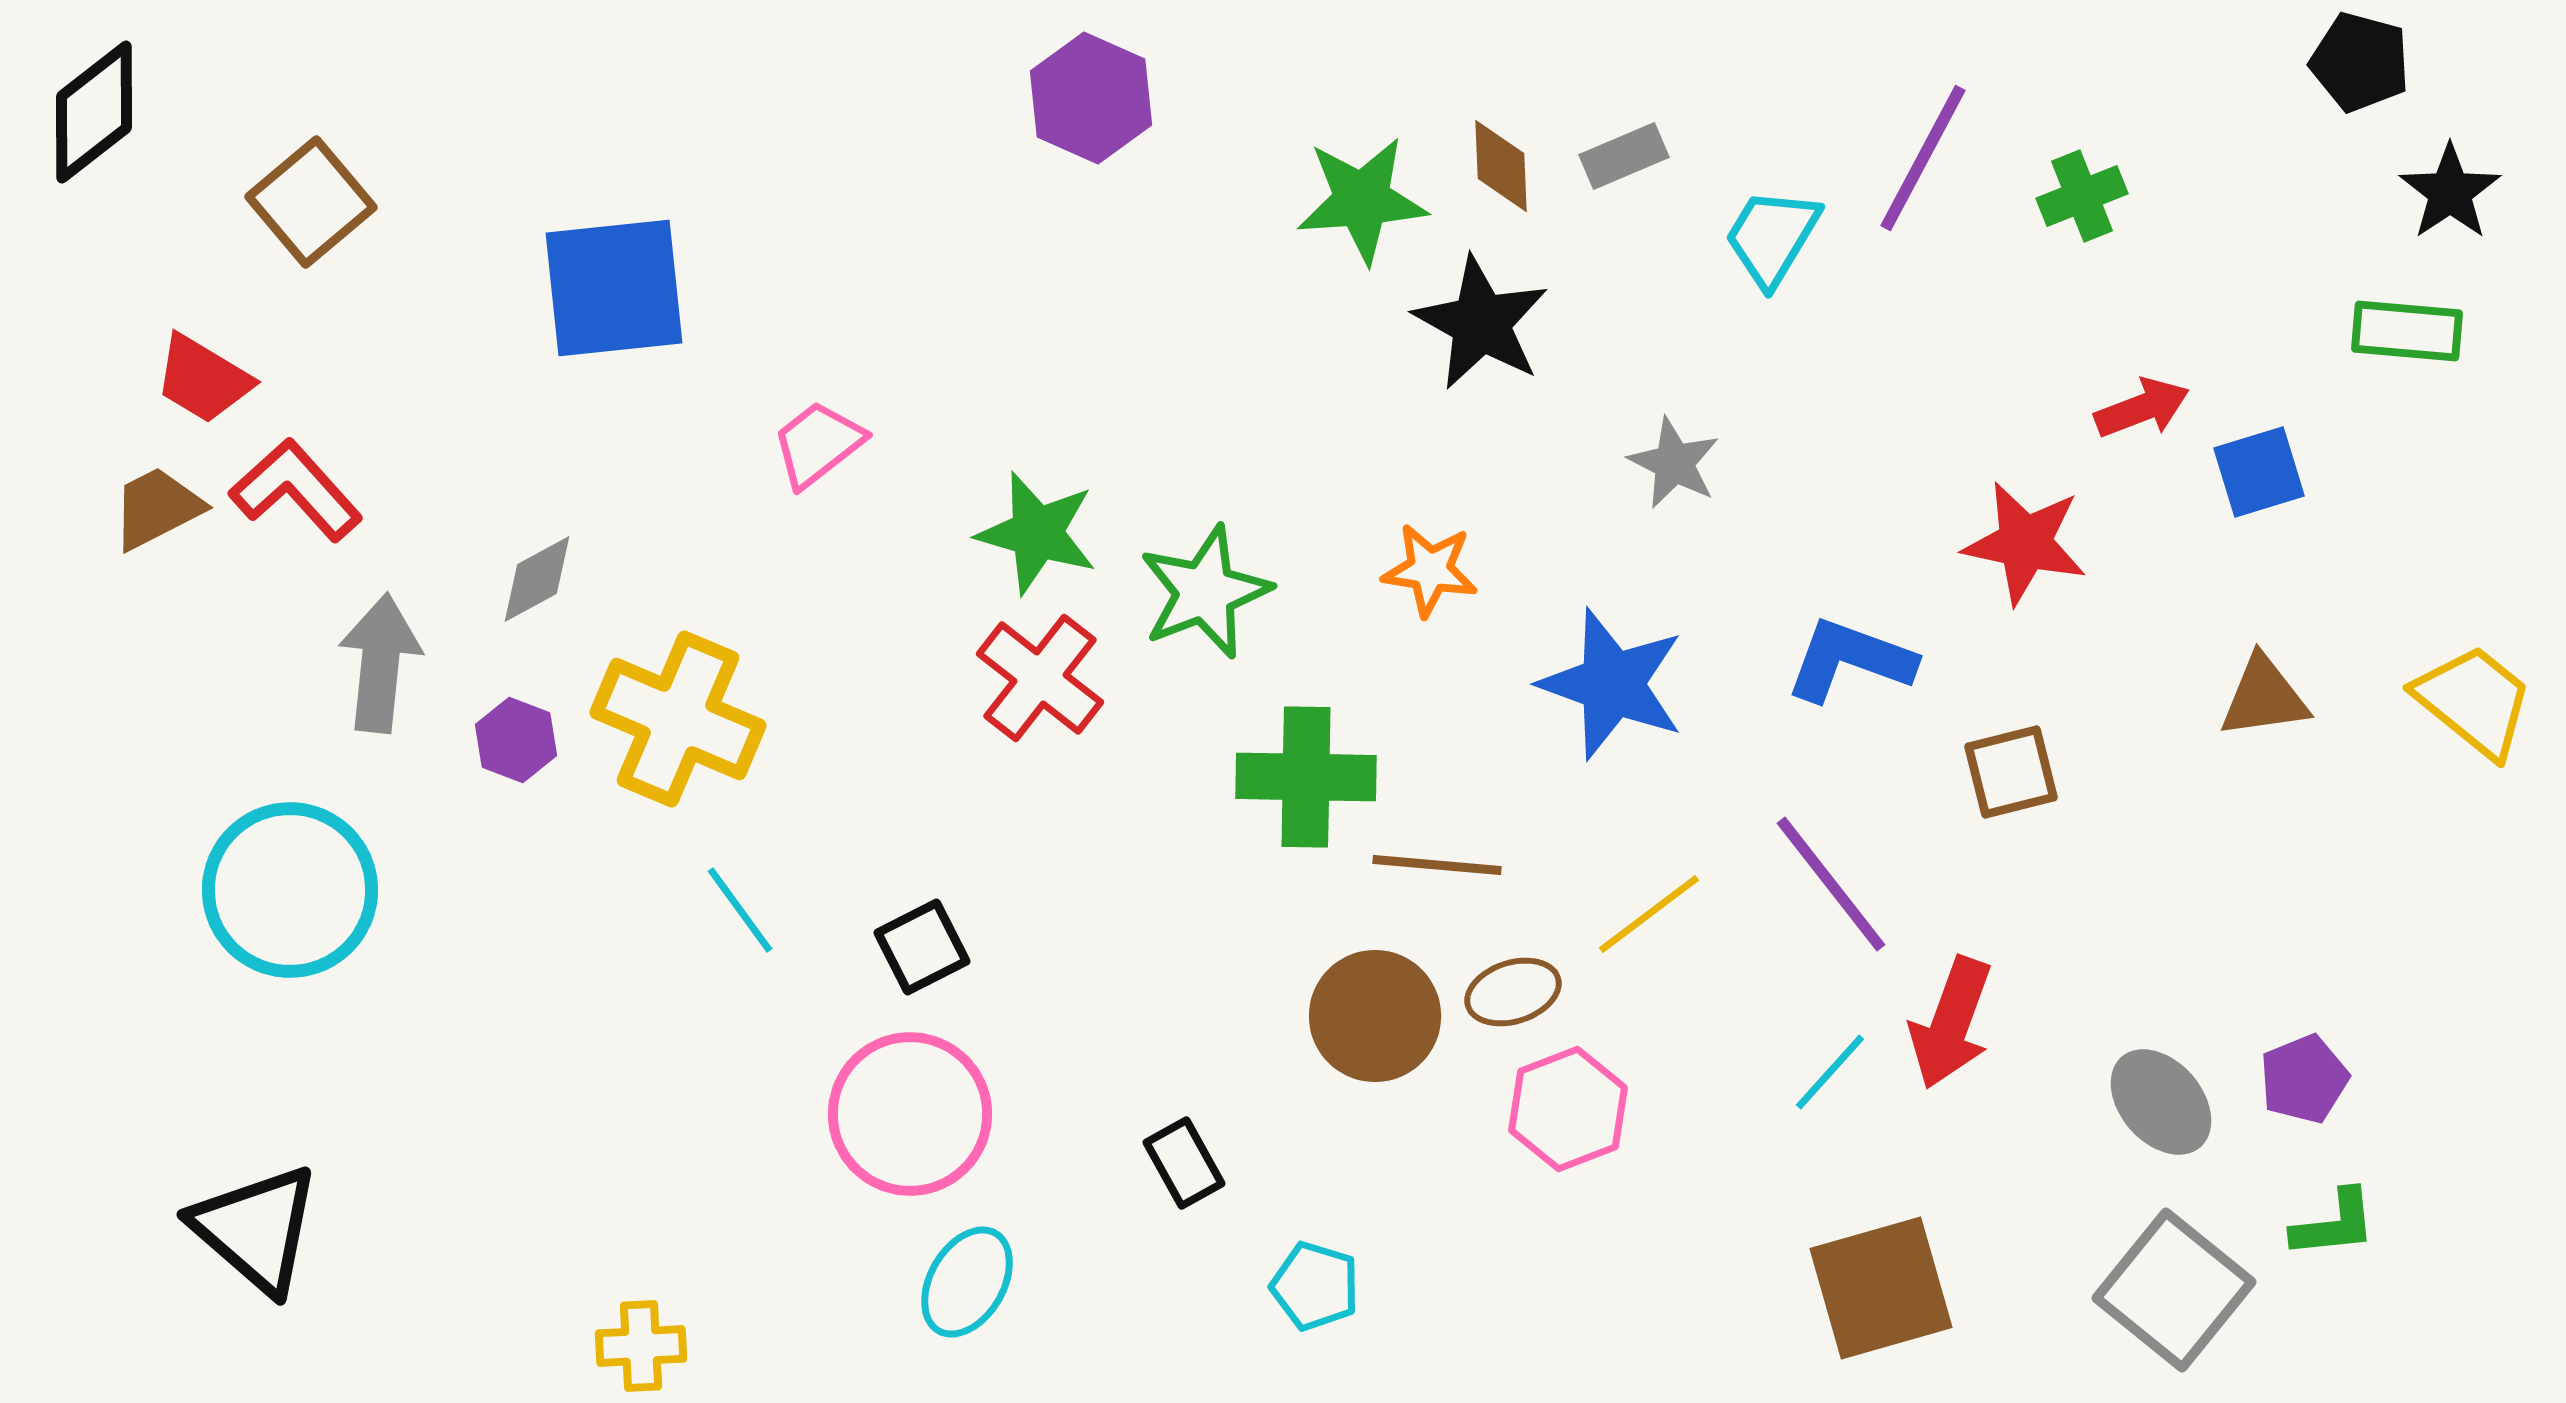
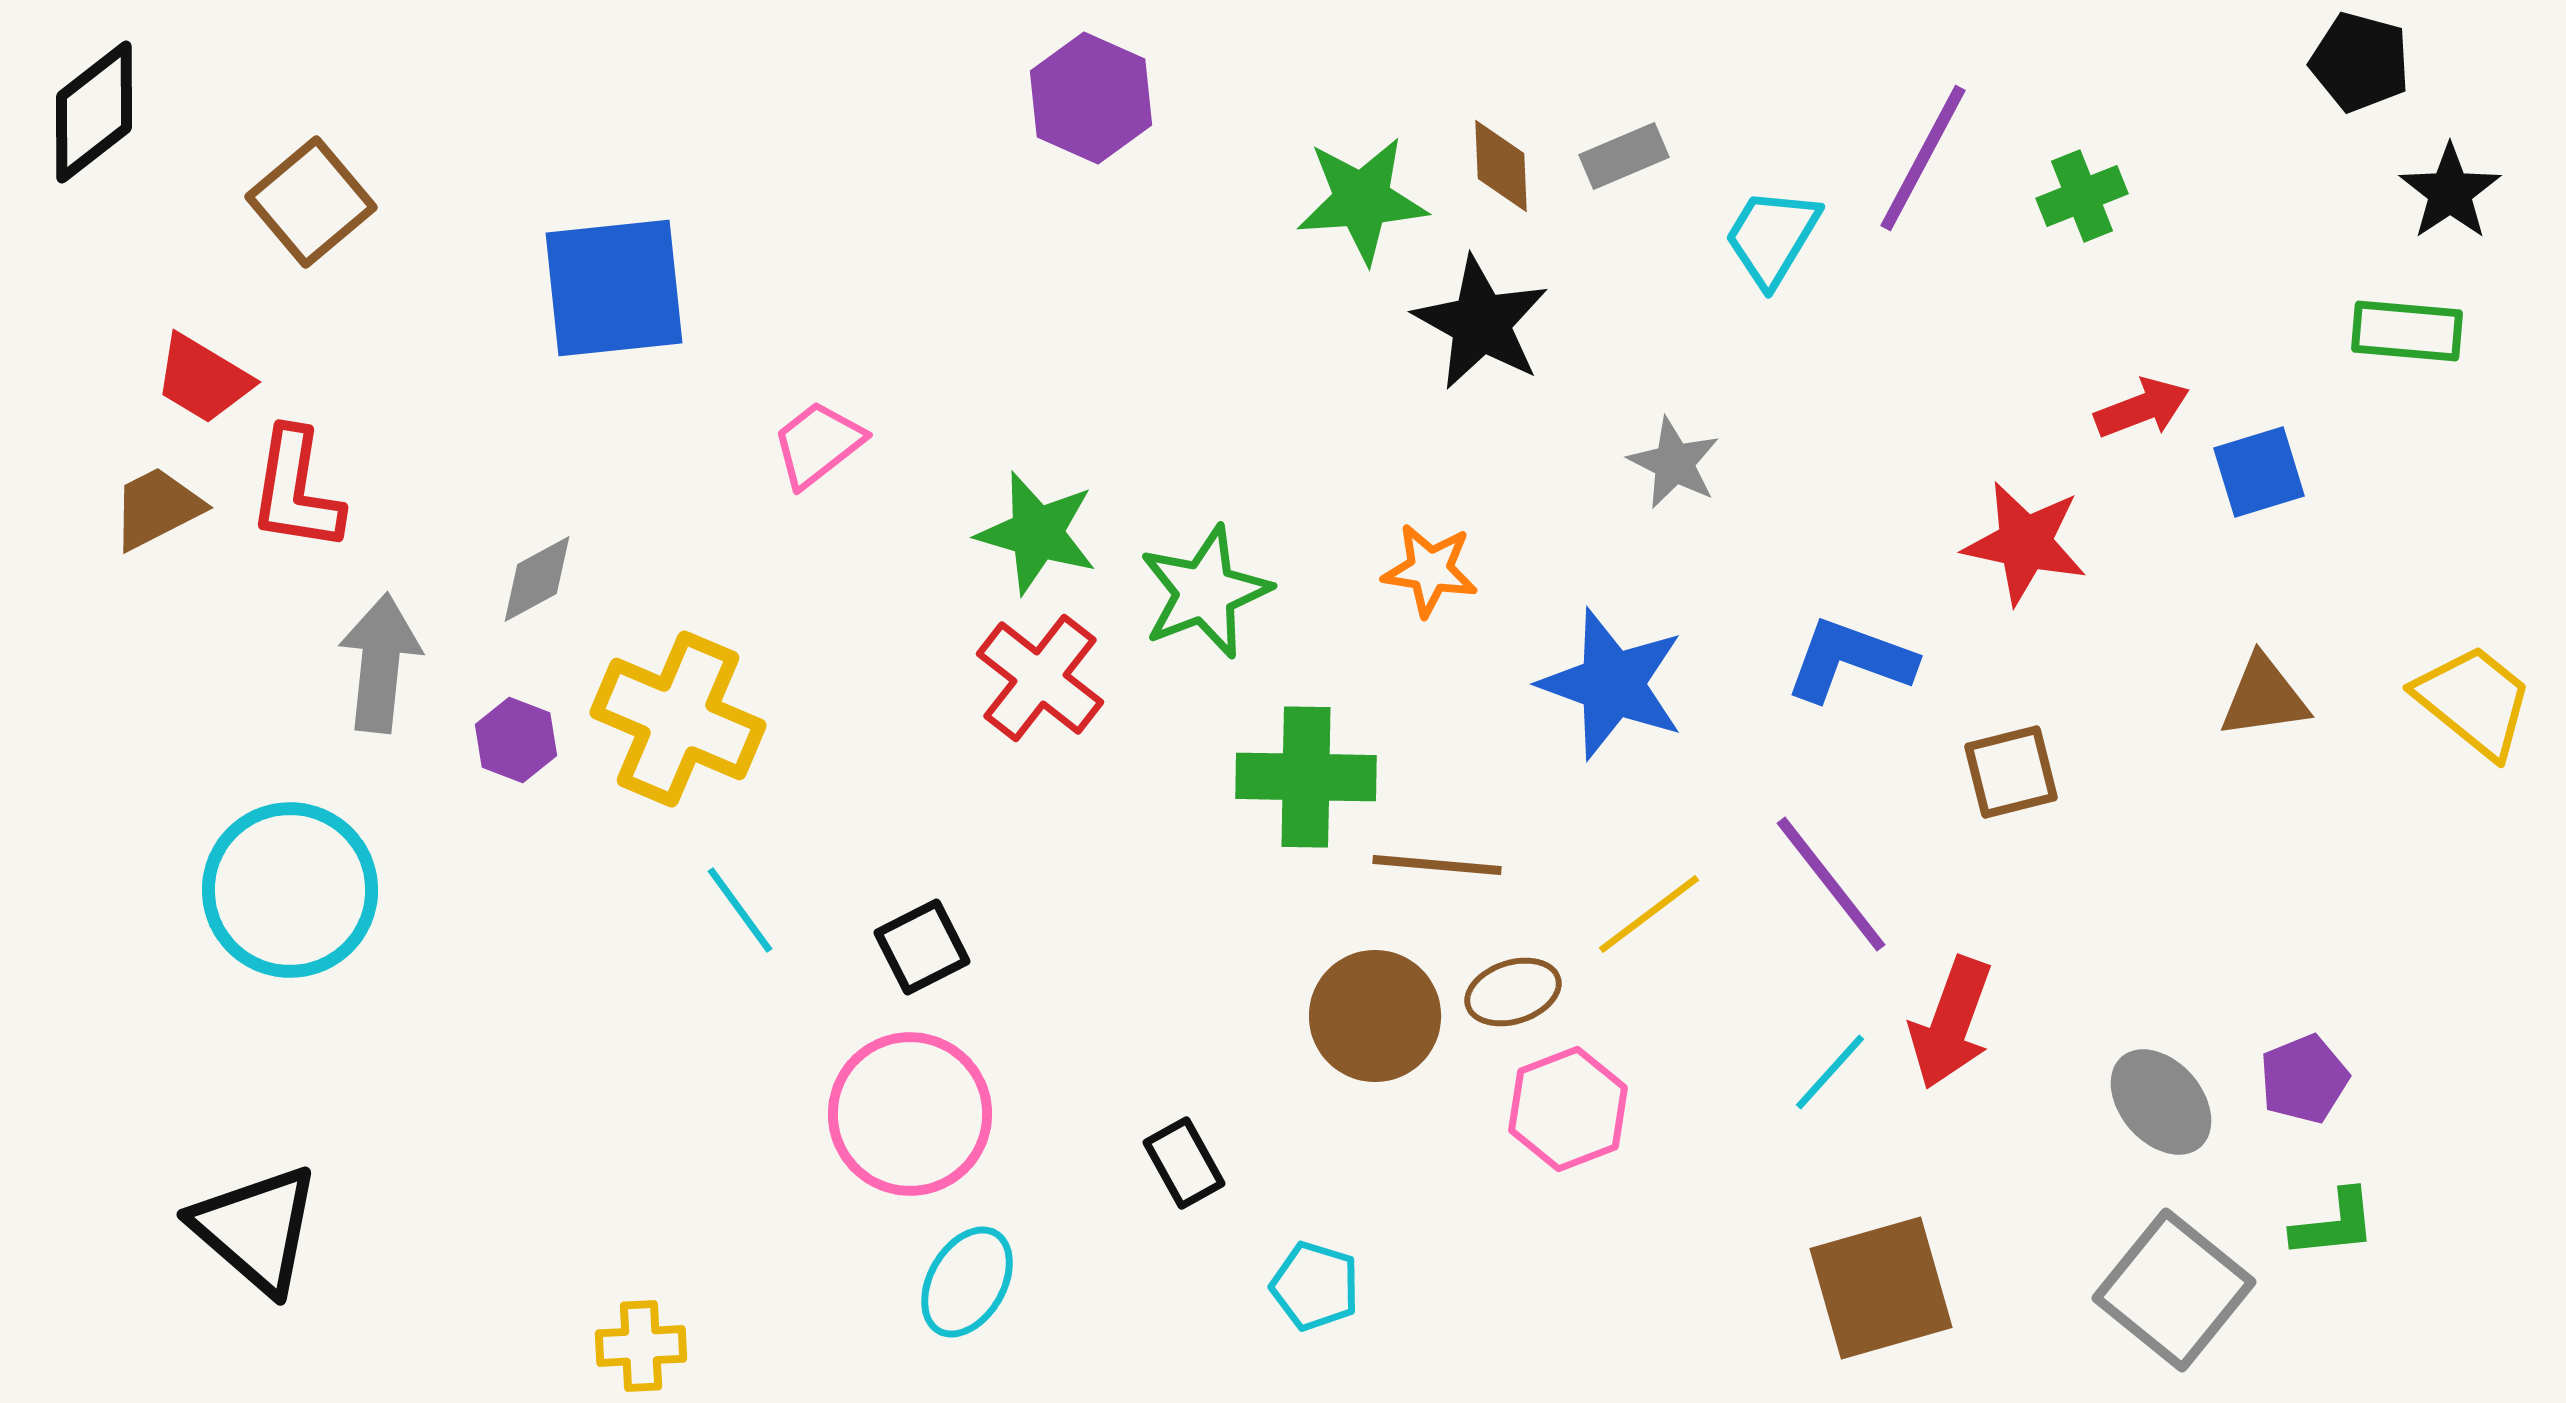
red L-shape at (296, 490): rotated 129 degrees counterclockwise
